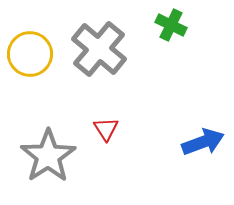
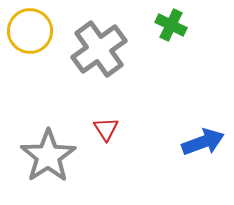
gray cross: rotated 14 degrees clockwise
yellow circle: moved 23 px up
